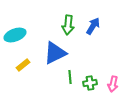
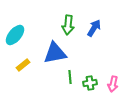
blue arrow: moved 1 px right, 2 px down
cyan ellipse: rotated 30 degrees counterclockwise
blue triangle: rotated 15 degrees clockwise
